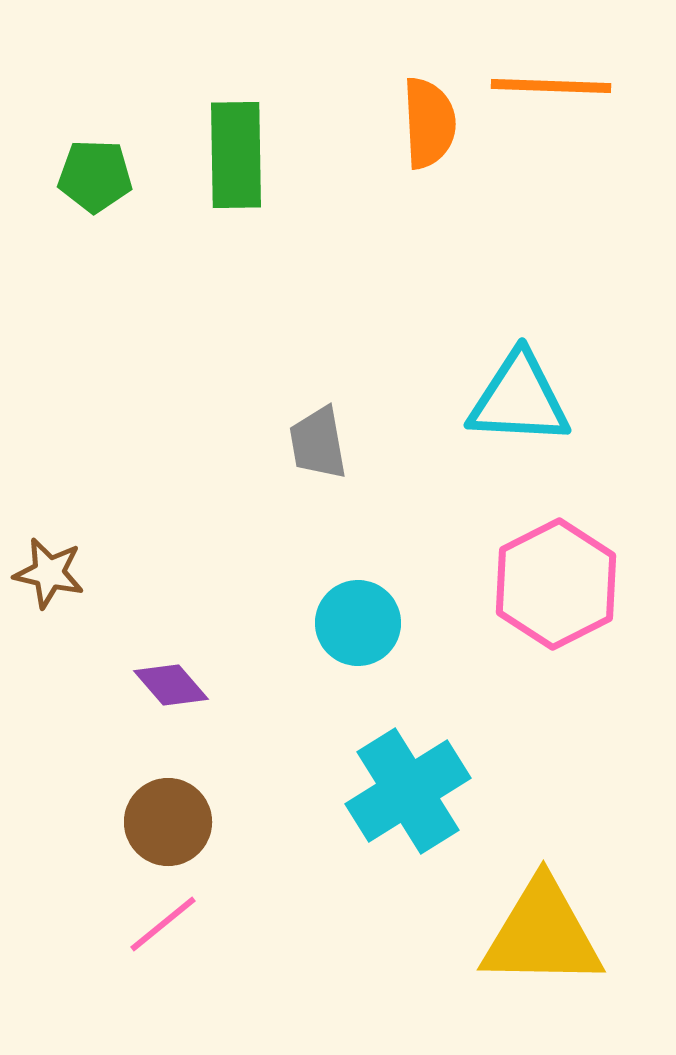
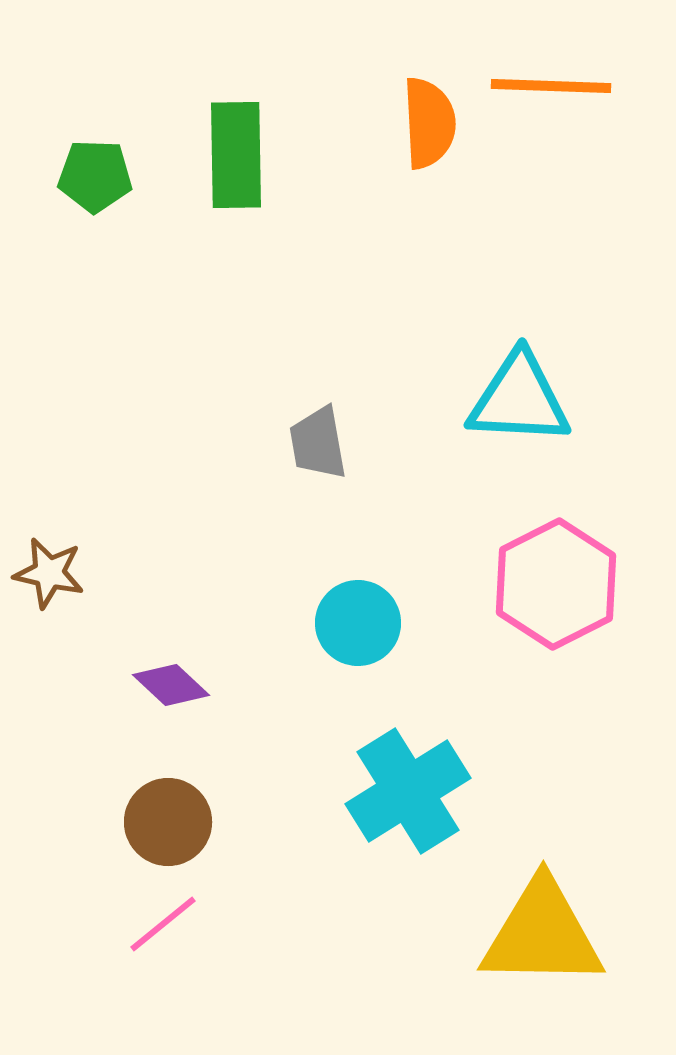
purple diamond: rotated 6 degrees counterclockwise
